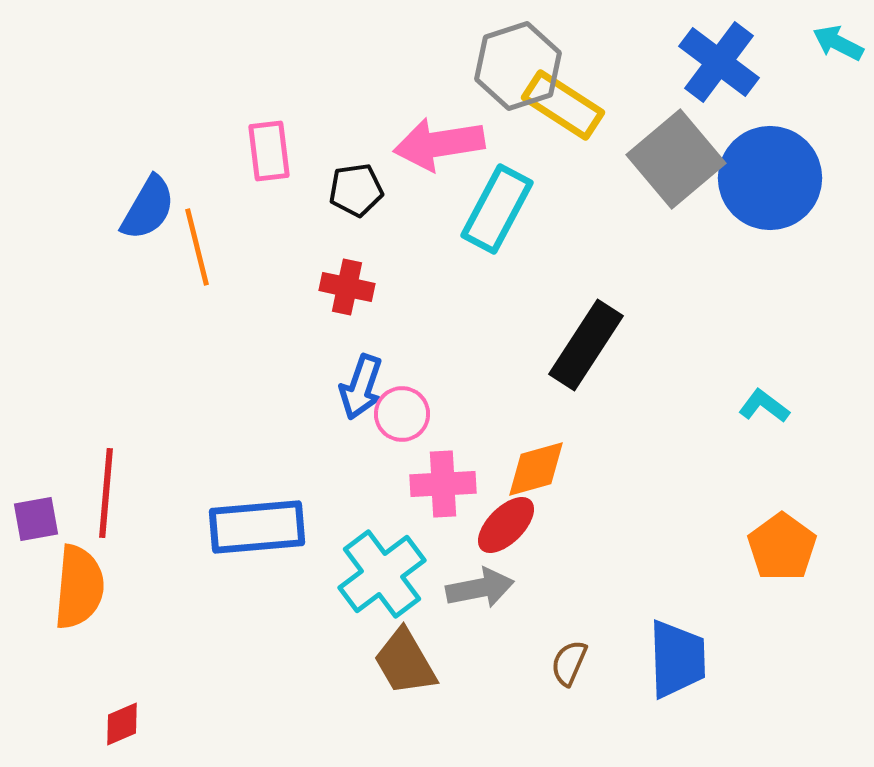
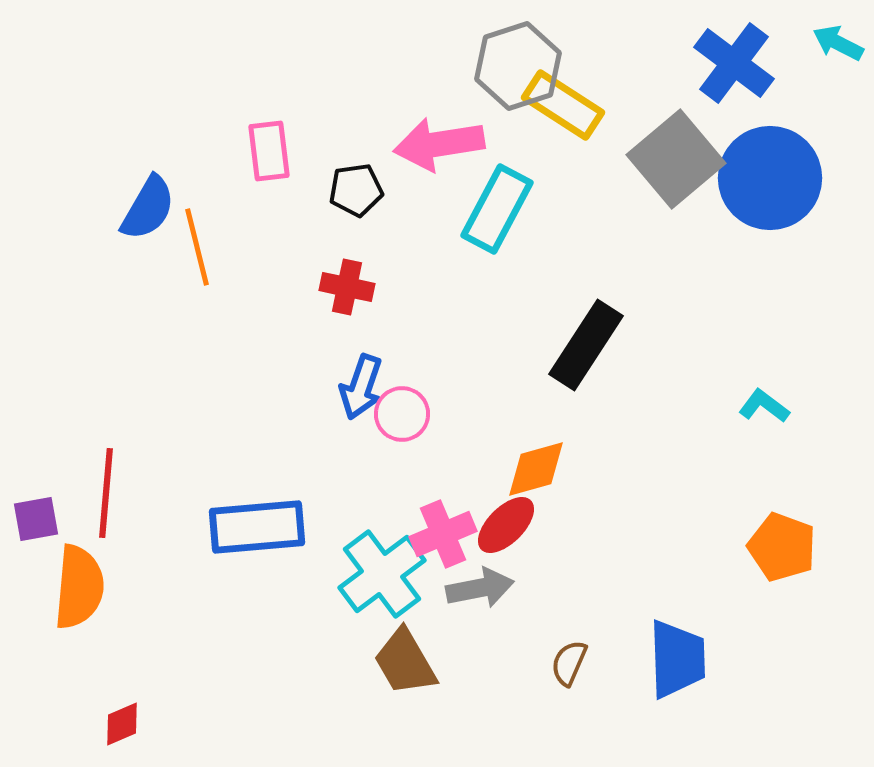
blue cross: moved 15 px right, 1 px down
pink cross: moved 50 px down; rotated 20 degrees counterclockwise
orange pentagon: rotated 16 degrees counterclockwise
